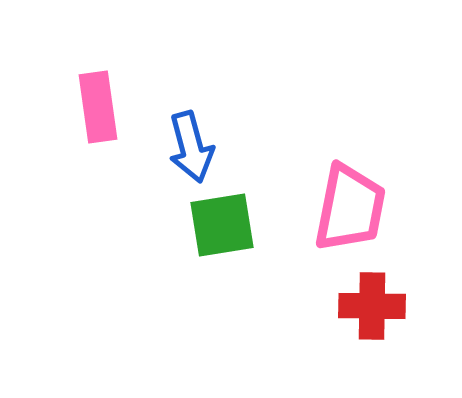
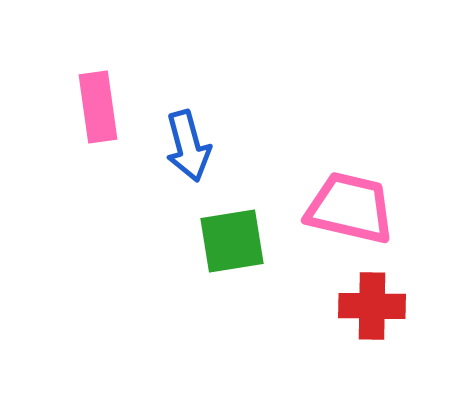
blue arrow: moved 3 px left, 1 px up
pink trapezoid: rotated 88 degrees counterclockwise
green square: moved 10 px right, 16 px down
